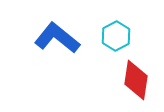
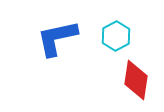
blue L-shape: rotated 51 degrees counterclockwise
